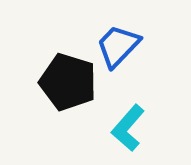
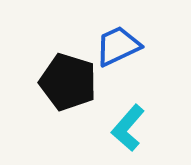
blue trapezoid: rotated 21 degrees clockwise
